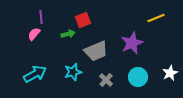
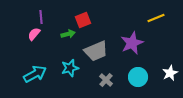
cyan star: moved 3 px left, 4 px up
